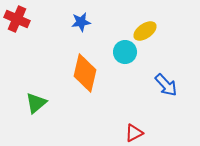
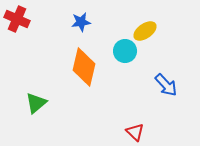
cyan circle: moved 1 px up
orange diamond: moved 1 px left, 6 px up
red triangle: moved 1 px right, 1 px up; rotated 48 degrees counterclockwise
